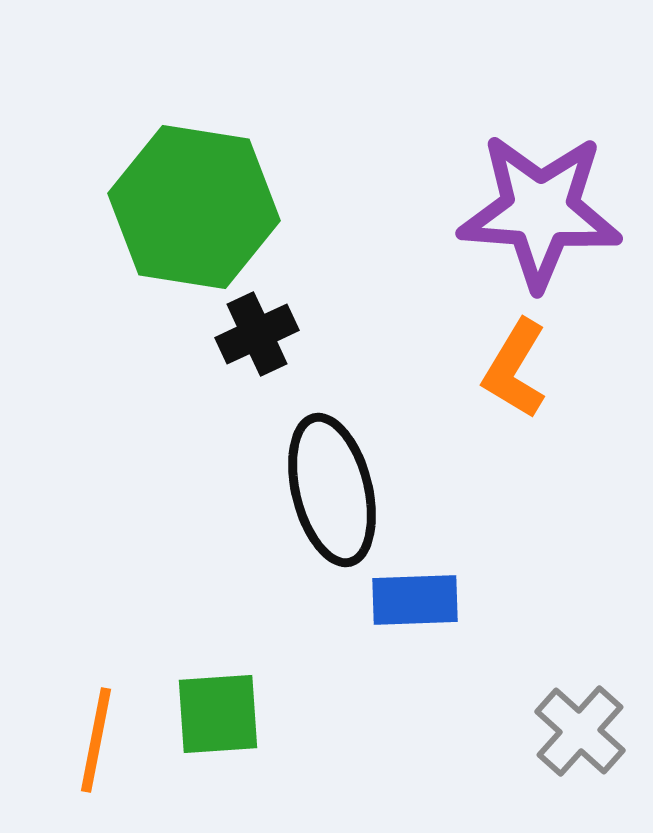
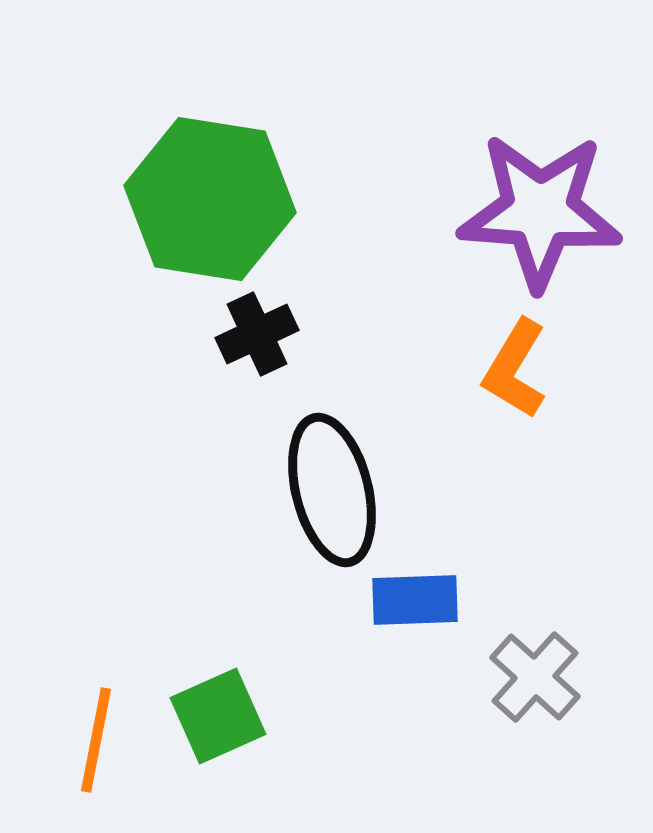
green hexagon: moved 16 px right, 8 px up
green square: moved 2 px down; rotated 20 degrees counterclockwise
gray cross: moved 45 px left, 54 px up
